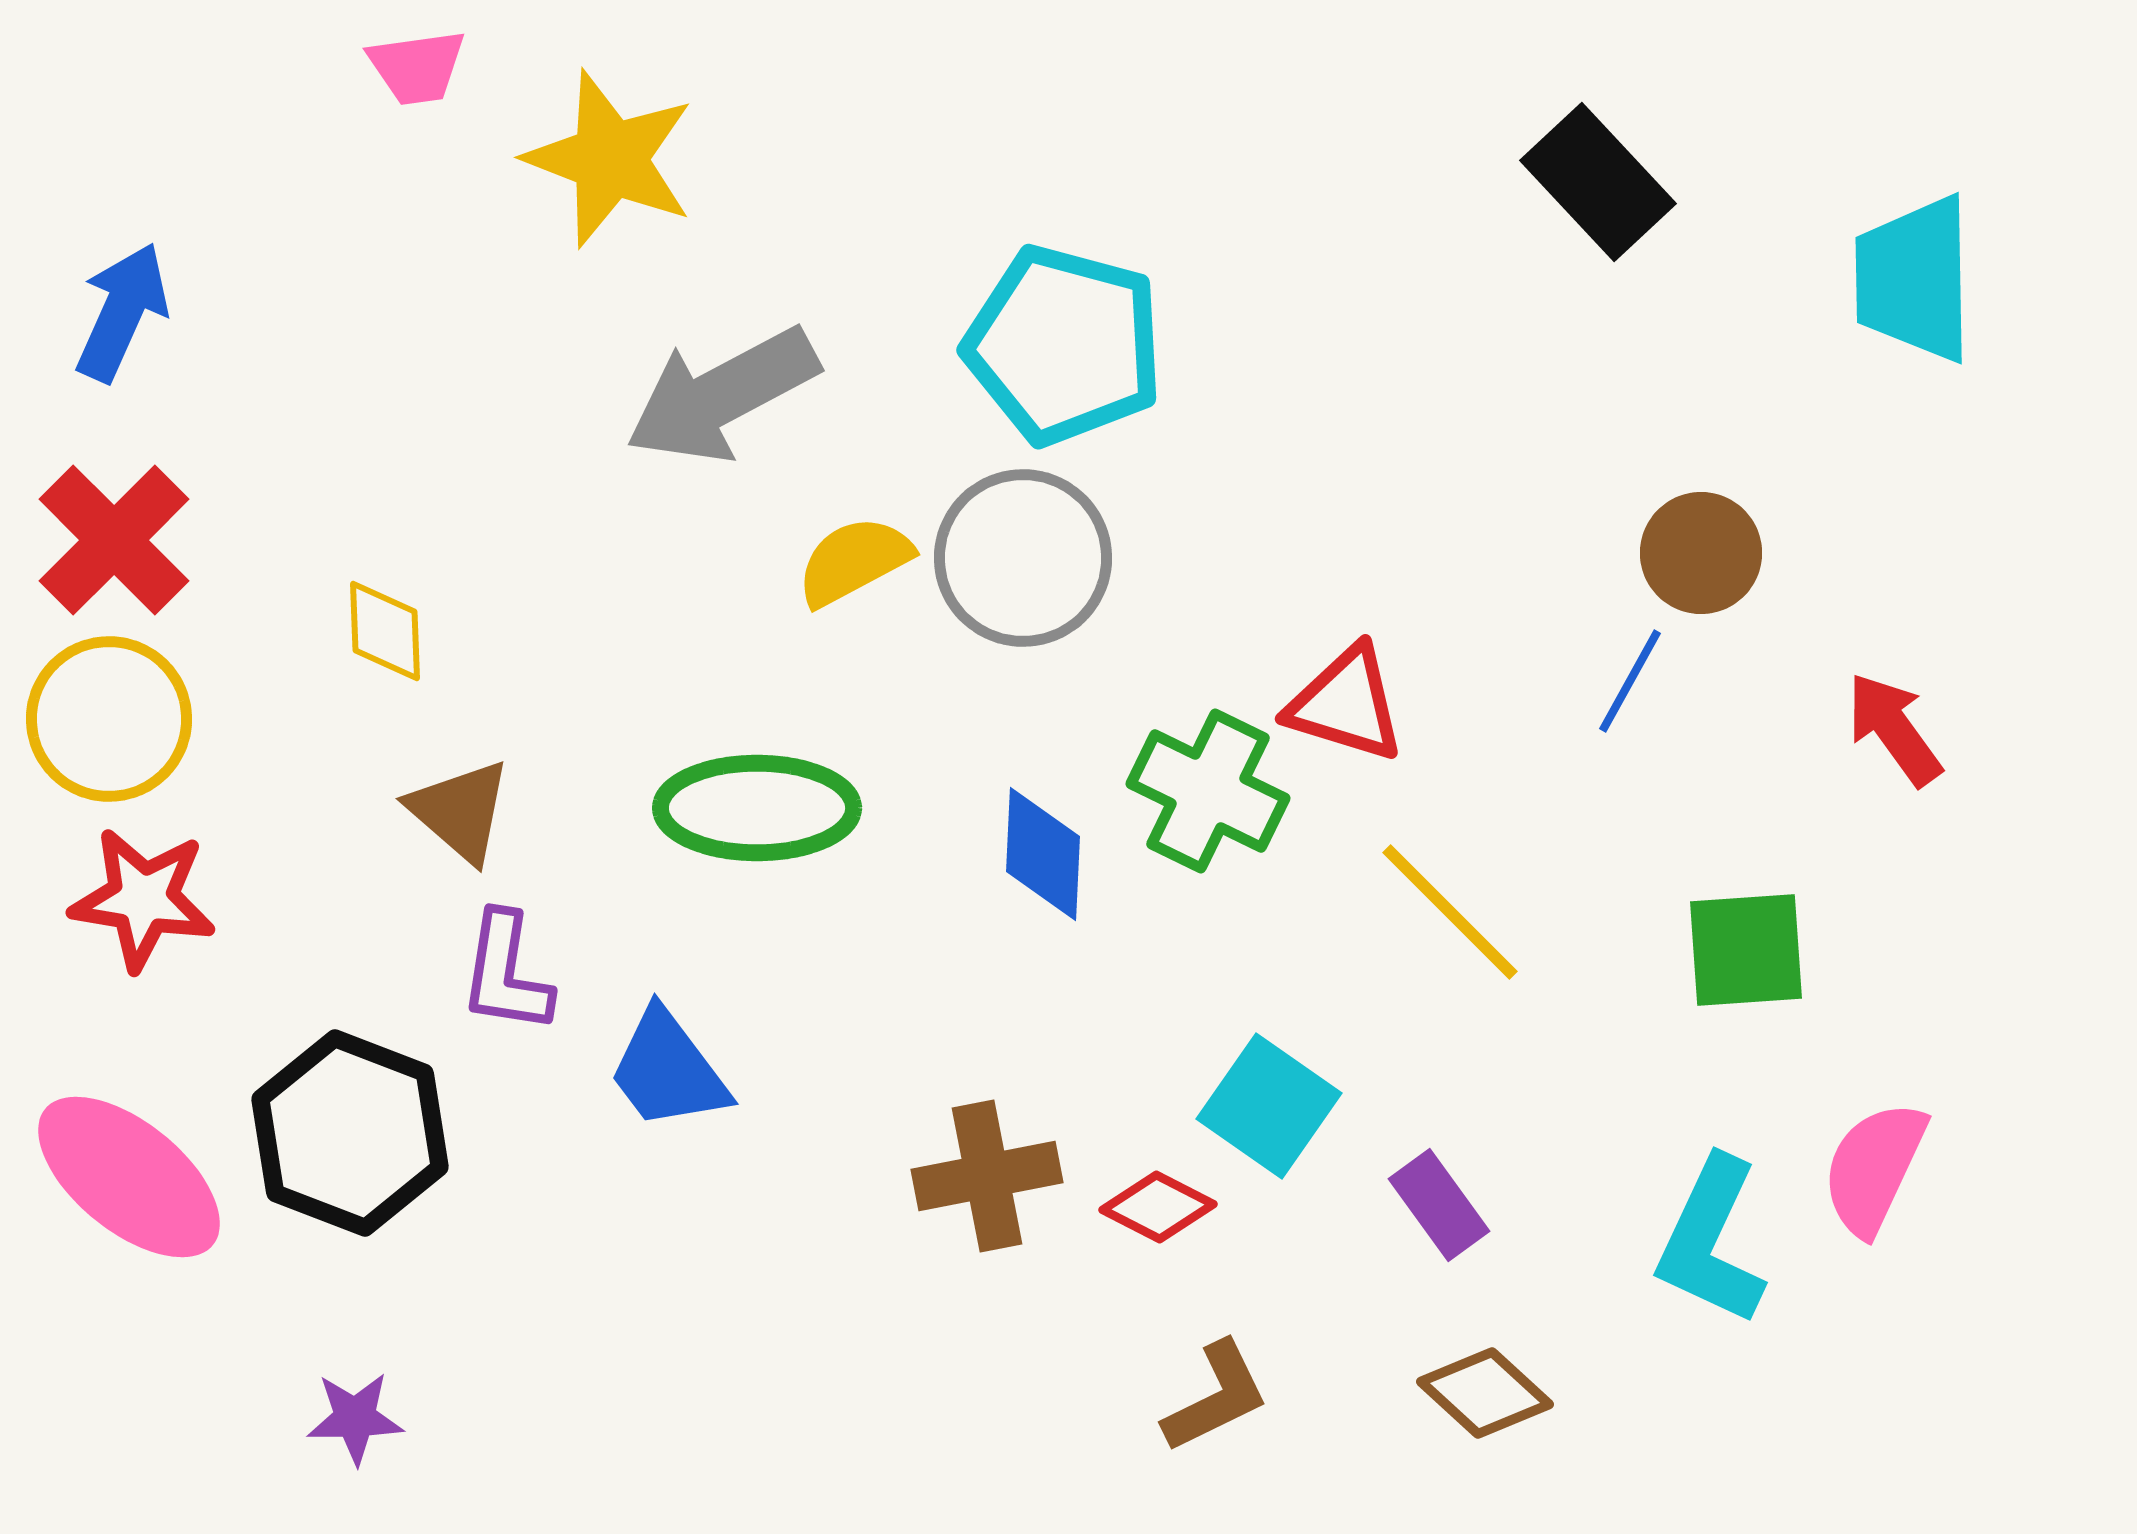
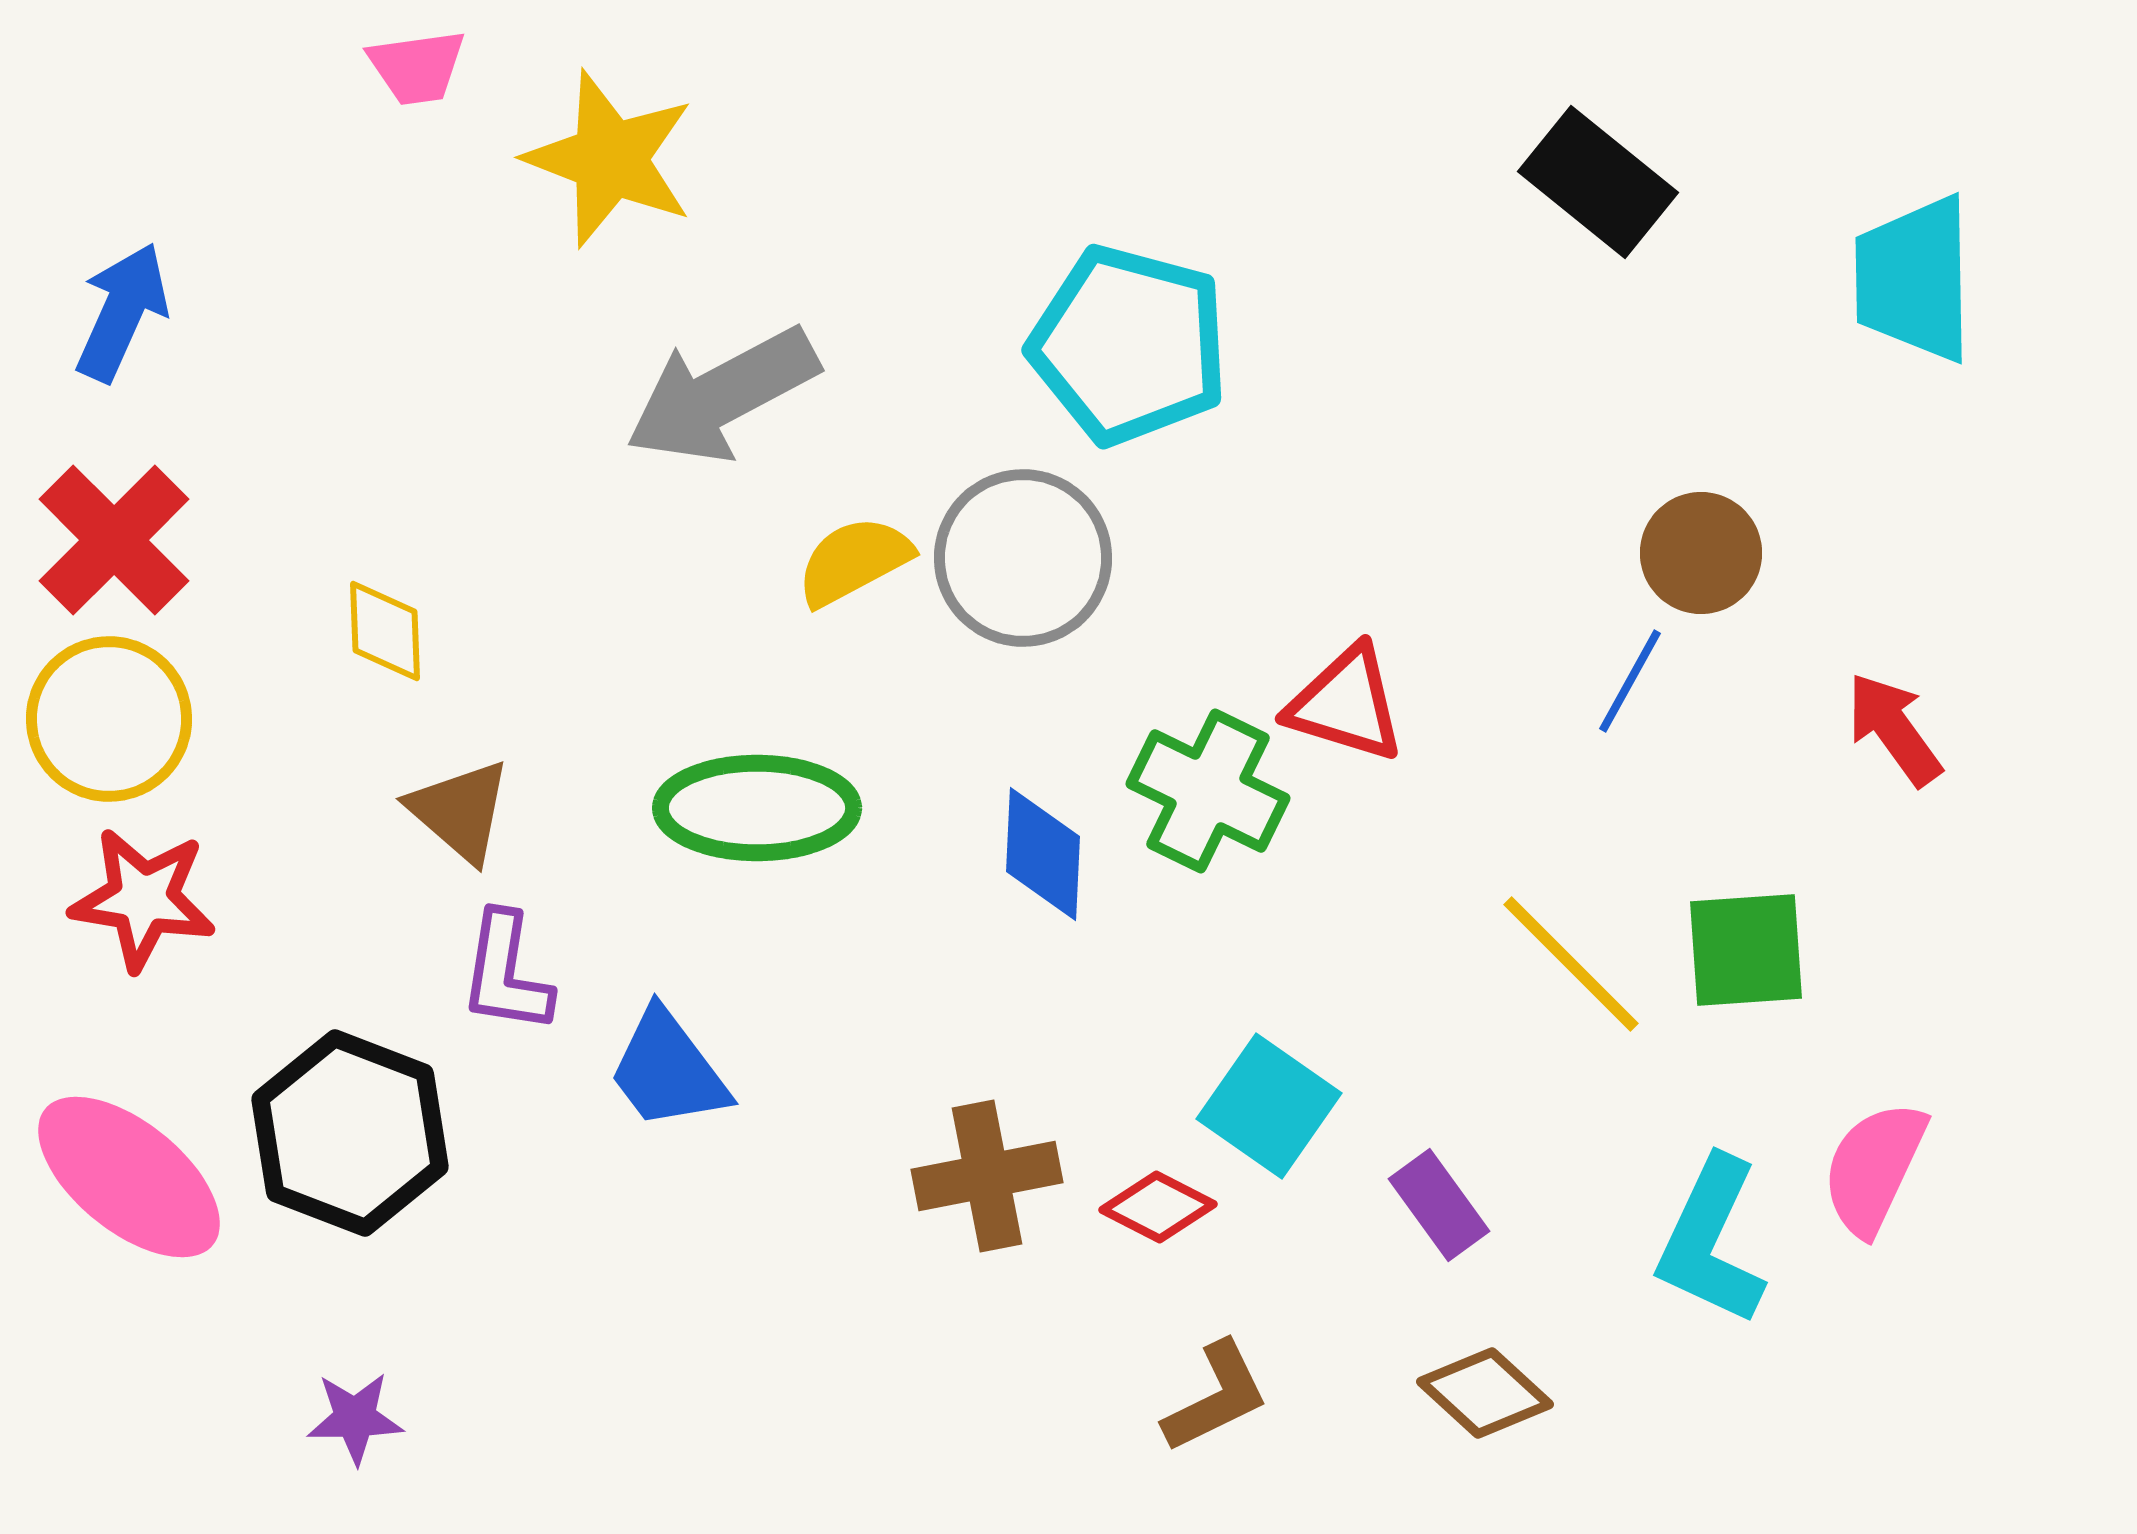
black rectangle: rotated 8 degrees counterclockwise
cyan pentagon: moved 65 px right
yellow line: moved 121 px right, 52 px down
